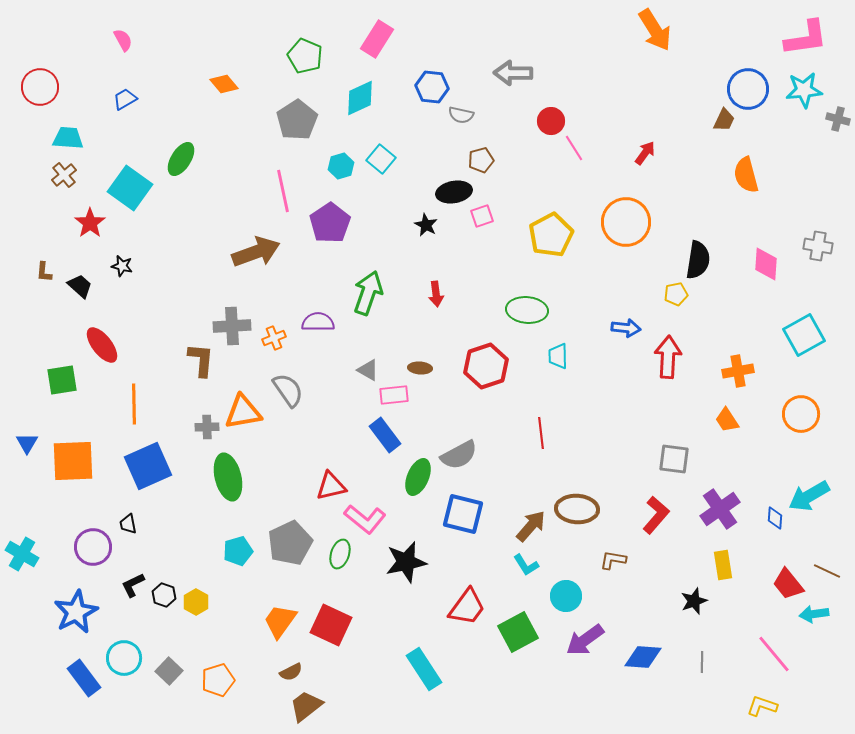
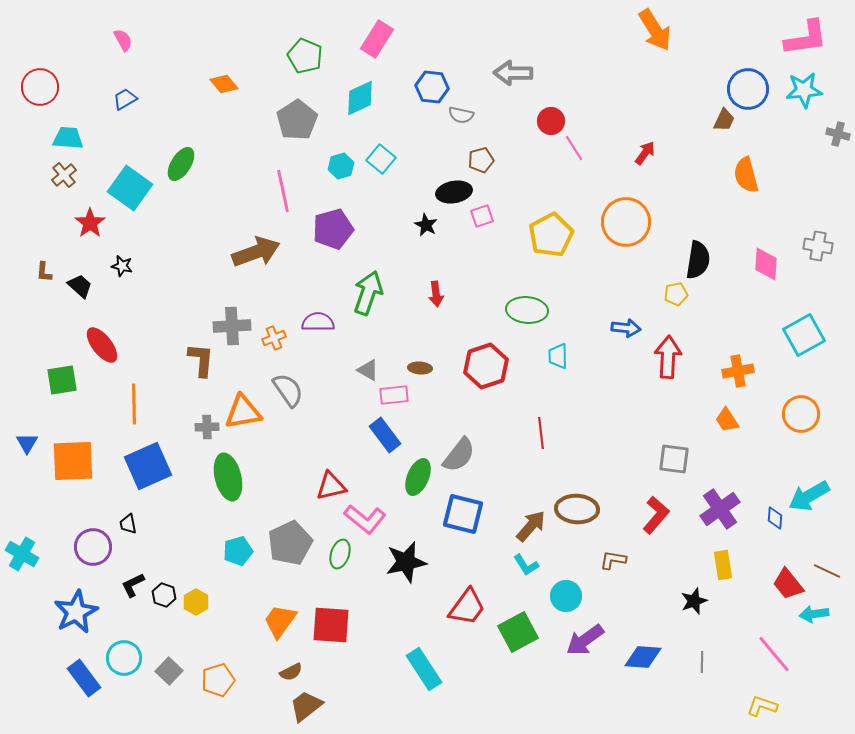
gray cross at (838, 119): moved 15 px down
green ellipse at (181, 159): moved 5 px down
purple pentagon at (330, 223): moved 3 px right, 6 px down; rotated 18 degrees clockwise
gray semicircle at (459, 455): rotated 24 degrees counterclockwise
red square at (331, 625): rotated 21 degrees counterclockwise
